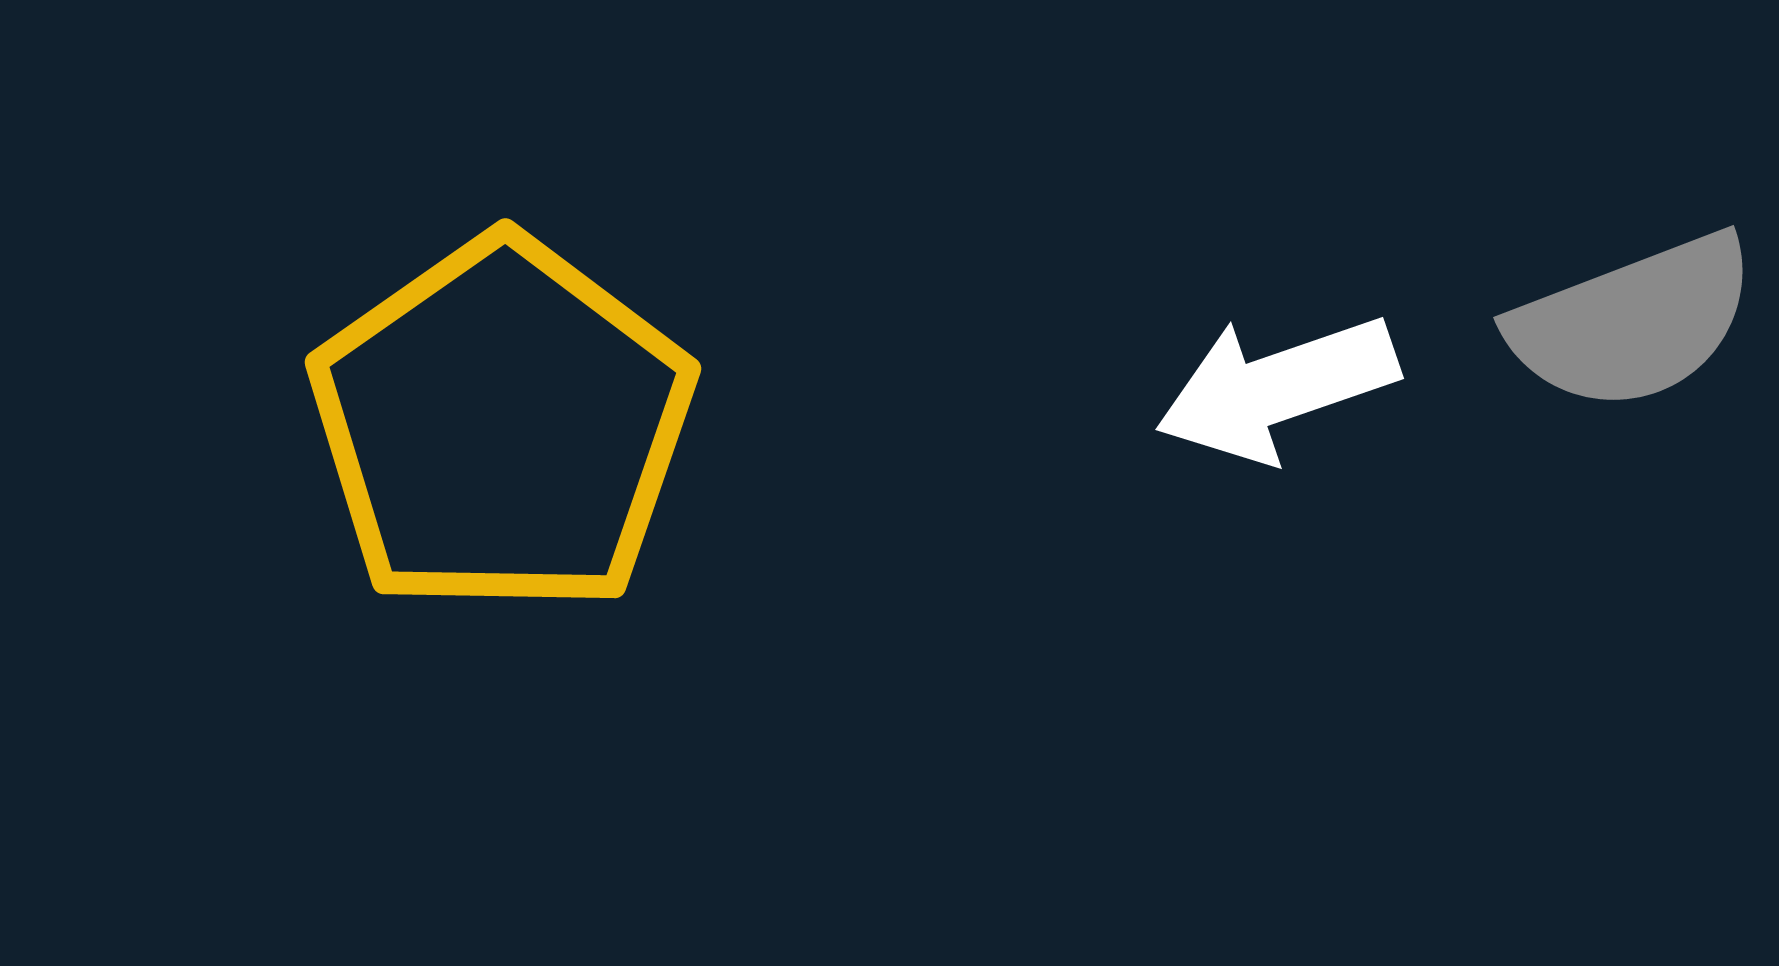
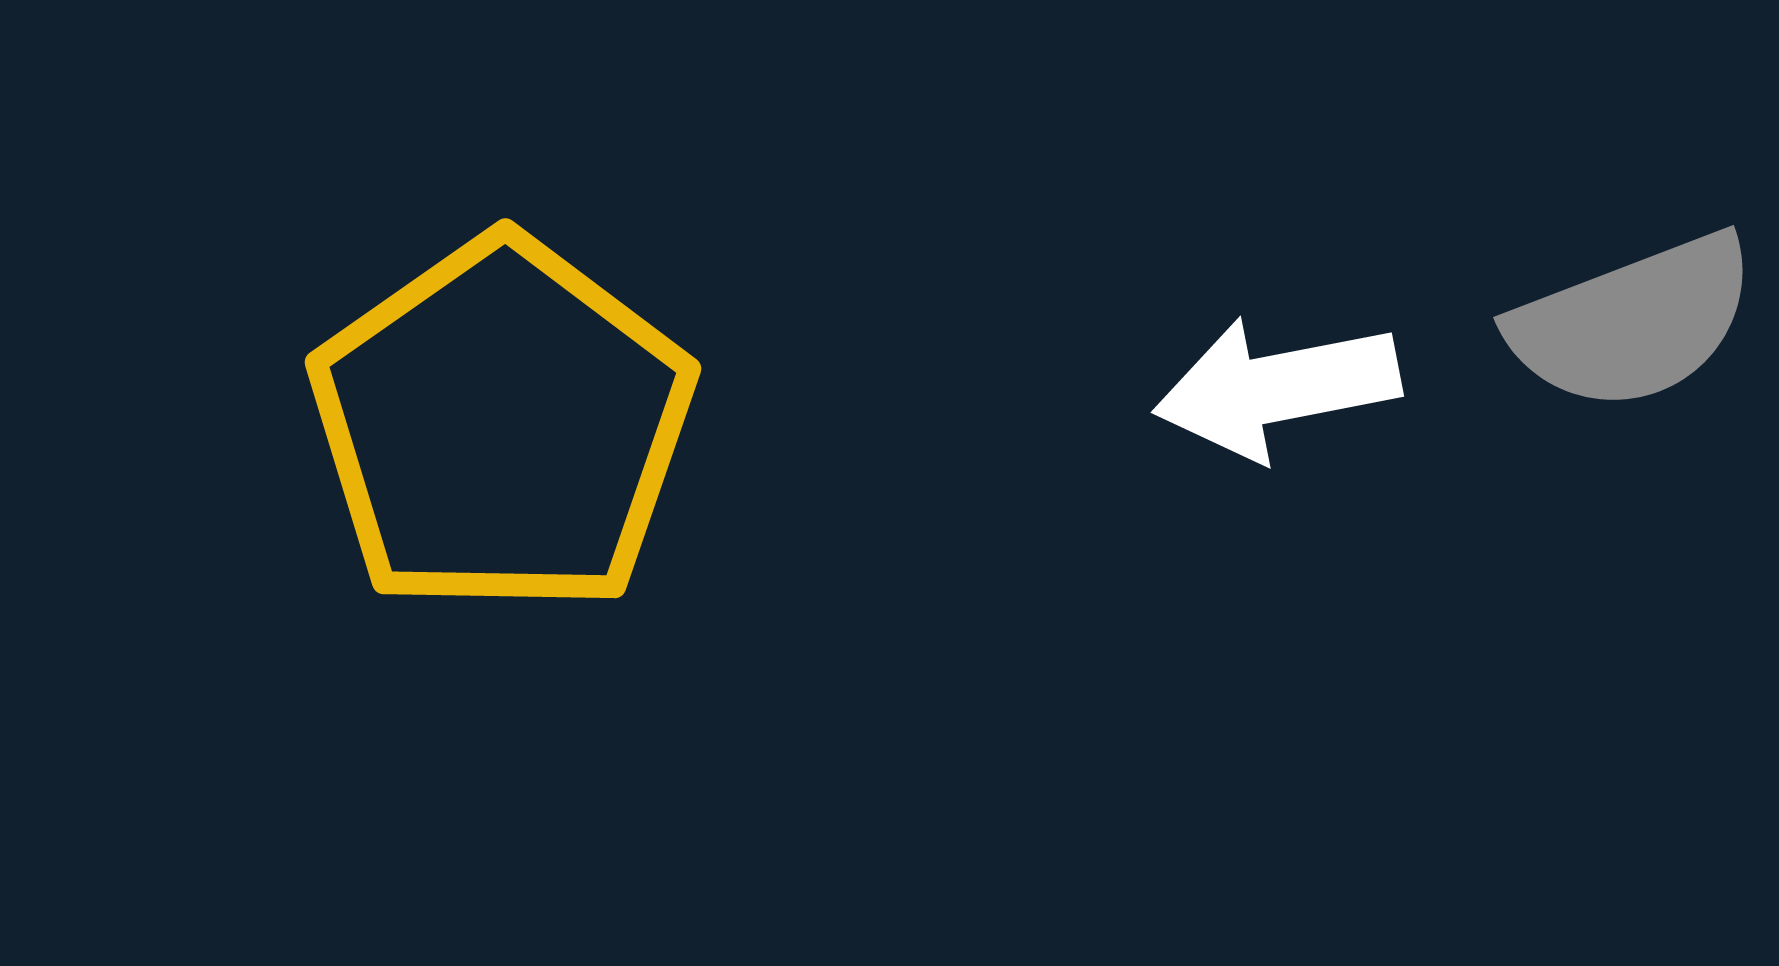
white arrow: rotated 8 degrees clockwise
